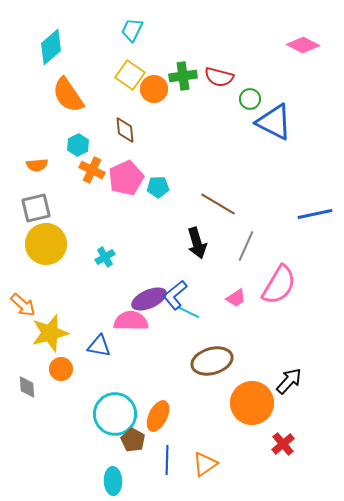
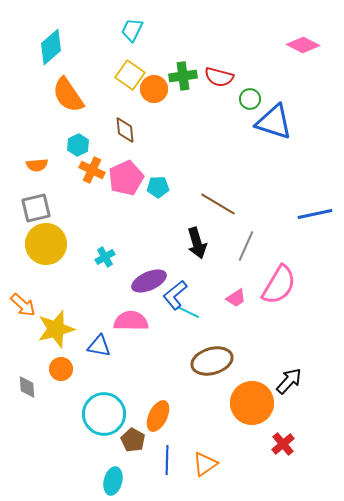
blue triangle at (274, 122): rotated 9 degrees counterclockwise
purple ellipse at (149, 299): moved 18 px up
yellow star at (50, 333): moved 6 px right, 4 px up
cyan circle at (115, 414): moved 11 px left
cyan ellipse at (113, 481): rotated 16 degrees clockwise
